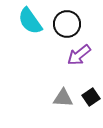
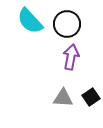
cyan semicircle: rotated 8 degrees counterclockwise
purple arrow: moved 8 px left, 2 px down; rotated 140 degrees clockwise
